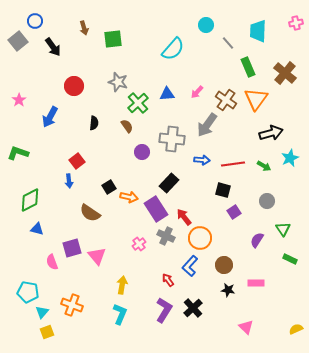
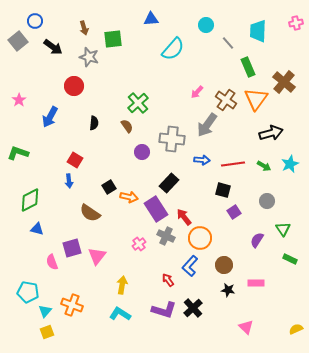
black arrow at (53, 47): rotated 18 degrees counterclockwise
brown cross at (285, 73): moved 1 px left, 9 px down
gray star at (118, 82): moved 29 px left, 25 px up
blue triangle at (167, 94): moved 16 px left, 75 px up
cyan star at (290, 158): moved 6 px down
red square at (77, 161): moved 2 px left, 1 px up; rotated 21 degrees counterclockwise
pink triangle at (97, 256): rotated 18 degrees clockwise
purple L-shape at (164, 310): rotated 75 degrees clockwise
cyan triangle at (42, 312): moved 3 px right, 1 px up
cyan L-shape at (120, 314): rotated 80 degrees counterclockwise
